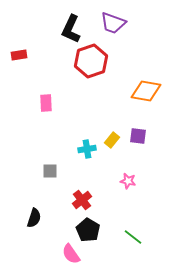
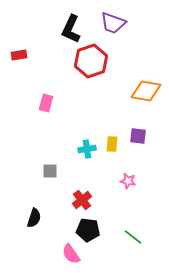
pink rectangle: rotated 18 degrees clockwise
yellow rectangle: moved 4 px down; rotated 35 degrees counterclockwise
black pentagon: rotated 25 degrees counterclockwise
